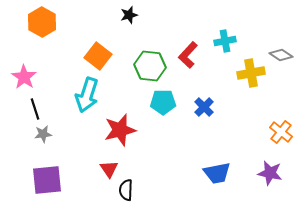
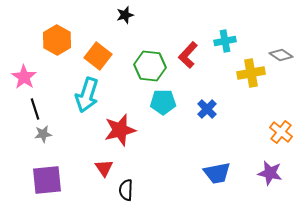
black star: moved 4 px left
orange hexagon: moved 15 px right, 18 px down
blue cross: moved 3 px right, 2 px down
red triangle: moved 5 px left, 1 px up
